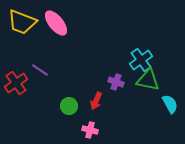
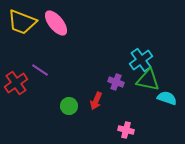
cyan semicircle: moved 3 px left, 6 px up; rotated 42 degrees counterclockwise
pink cross: moved 36 px right
